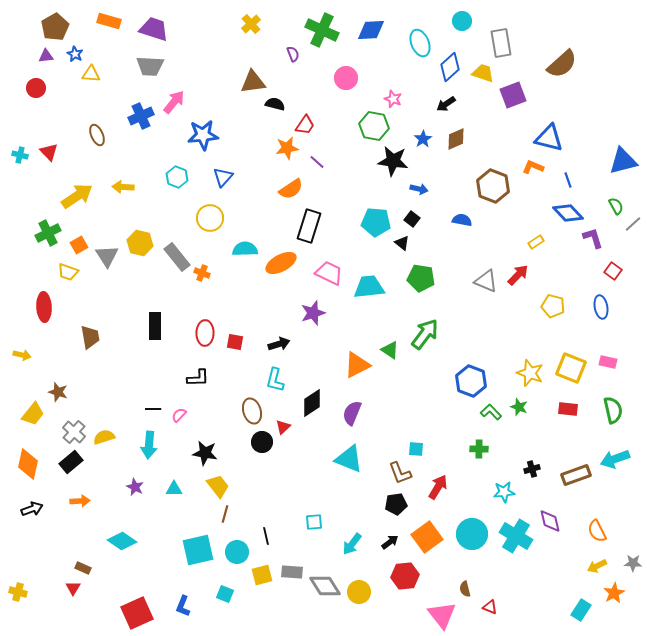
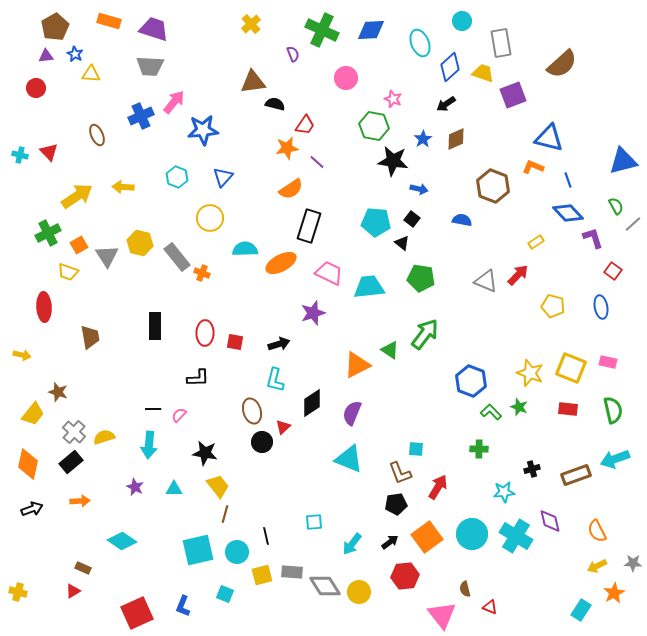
blue star at (203, 135): moved 5 px up
red triangle at (73, 588): moved 3 px down; rotated 28 degrees clockwise
